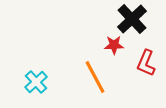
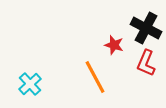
black cross: moved 14 px right, 9 px down; rotated 20 degrees counterclockwise
red star: rotated 18 degrees clockwise
cyan cross: moved 6 px left, 2 px down
